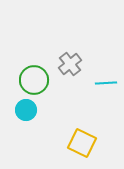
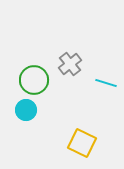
cyan line: rotated 20 degrees clockwise
